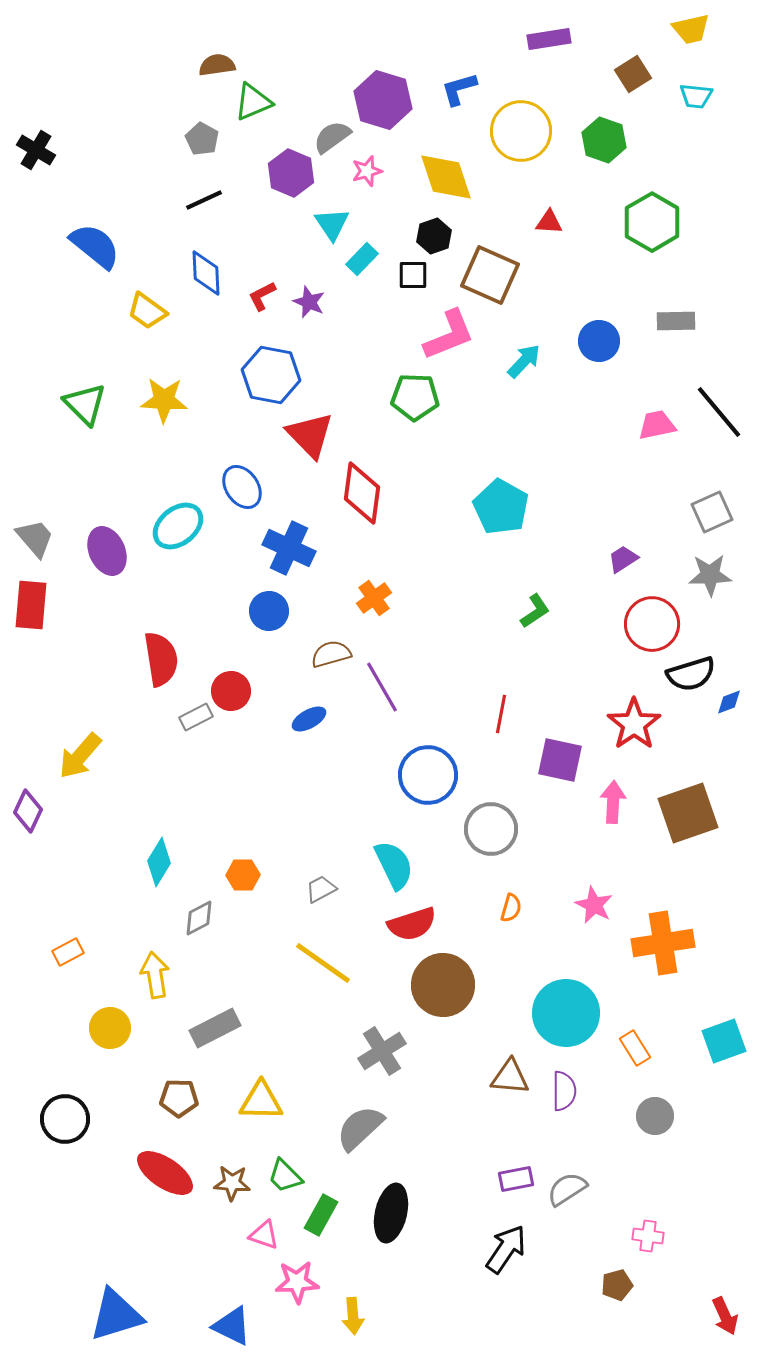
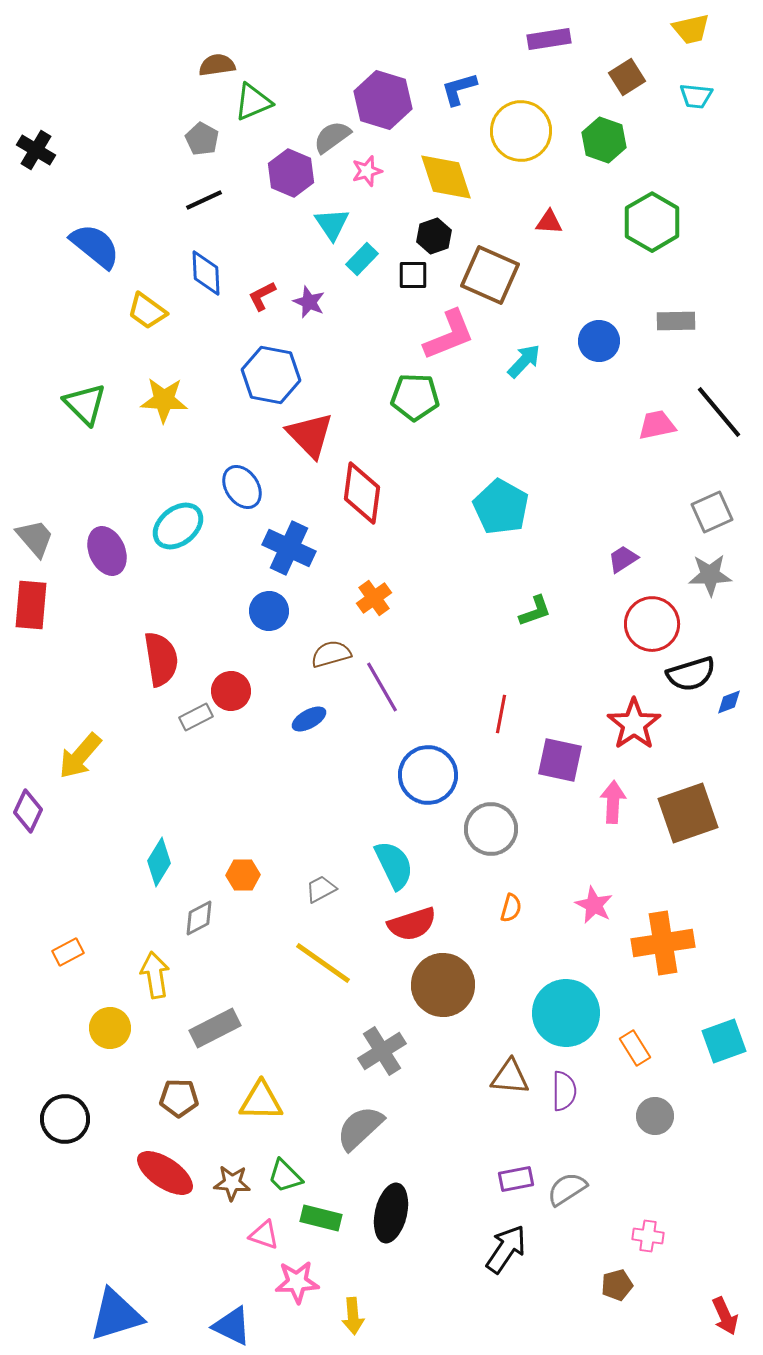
brown square at (633, 74): moved 6 px left, 3 px down
green L-shape at (535, 611): rotated 15 degrees clockwise
green rectangle at (321, 1215): moved 3 px down; rotated 75 degrees clockwise
